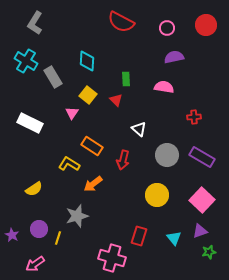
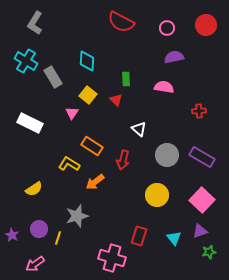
red cross: moved 5 px right, 6 px up
orange arrow: moved 2 px right, 2 px up
